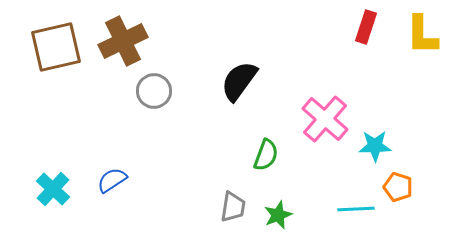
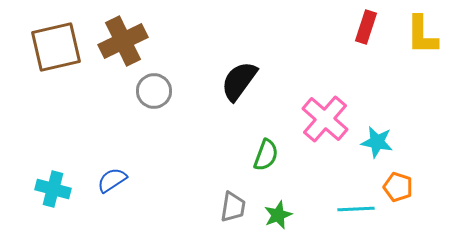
cyan star: moved 2 px right, 4 px up; rotated 12 degrees clockwise
cyan cross: rotated 28 degrees counterclockwise
